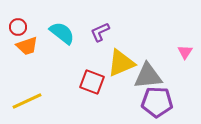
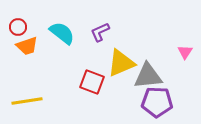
yellow line: rotated 16 degrees clockwise
